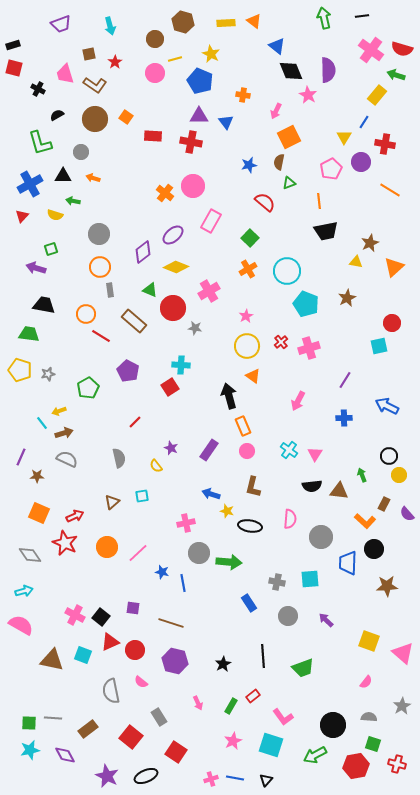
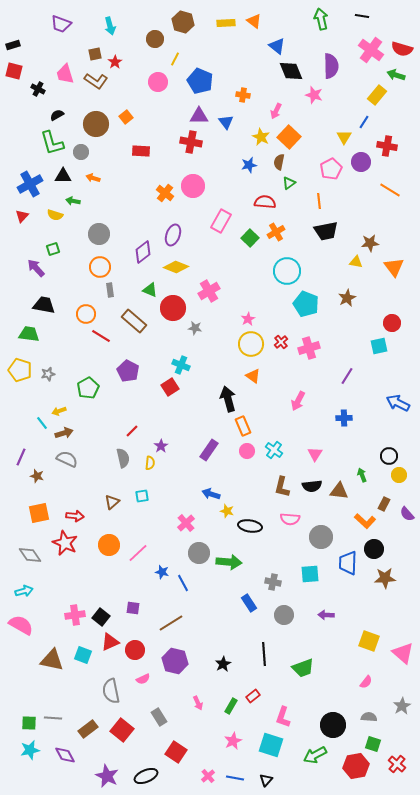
black line at (362, 16): rotated 16 degrees clockwise
green arrow at (324, 18): moved 3 px left, 1 px down
purple trapezoid at (61, 24): rotated 40 degrees clockwise
brown square at (89, 54): moved 6 px right
yellow star at (211, 54): moved 50 px right, 83 px down
yellow line at (175, 59): rotated 48 degrees counterclockwise
red square at (14, 68): moved 3 px down
purple semicircle at (328, 70): moved 3 px right, 4 px up
pink circle at (155, 73): moved 3 px right, 9 px down
brown L-shape at (95, 85): moved 1 px right, 4 px up
pink star at (308, 95): moved 6 px right; rotated 12 degrees counterclockwise
orange square at (126, 117): rotated 16 degrees clockwise
brown circle at (95, 119): moved 1 px right, 5 px down
red rectangle at (153, 136): moved 12 px left, 15 px down
orange square at (289, 137): rotated 20 degrees counterclockwise
green L-shape at (40, 143): moved 12 px right
red cross at (385, 144): moved 2 px right, 2 px down
green triangle at (289, 183): rotated 16 degrees counterclockwise
red semicircle at (265, 202): rotated 35 degrees counterclockwise
pink rectangle at (211, 221): moved 10 px right
purple ellipse at (173, 235): rotated 30 degrees counterclockwise
brown star at (370, 243): rotated 18 degrees clockwise
green square at (51, 249): moved 2 px right
orange triangle at (394, 267): rotated 25 degrees counterclockwise
purple arrow at (36, 268): rotated 30 degrees clockwise
orange cross at (248, 269): moved 28 px right, 37 px up
pink star at (246, 316): moved 2 px right, 3 px down
yellow circle at (247, 346): moved 4 px right, 2 px up
cyan cross at (181, 365): rotated 18 degrees clockwise
purple line at (345, 380): moved 2 px right, 4 px up
black arrow at (229, 396): moved 1 px left, 3 px down
blue arrow at (387, 406): moved 11 px right, 3 px up
red line at (135, 422): moved 3 px left, 9 px down
purple star at (171, 448): moved 10 px left, 2 px up; rotated 16 degrees clockwise
cyan cross at (289, 450): moved 15 px left
gray semicircle at (119, 458): moved 4 px right
yellow semicircle at (156, 466): moved 6 px left, 3 px up; rotated 136 degrees counterclockwise
brown star at (37, 476): rotated 16 degrees clockwise
brown L-shape at (253, 487): moved 29 px right
orange square at (39, 513): rotated 35 degrees counterclockwise
red arrow at (75, 516): rotated 30 degrees clockwise
pink semicircle at (290, 519): rotated 90 degrees clockwise
pink cross at (186, 523): rotated 30 degrees counterclockwise
orange circle at (107, 547): moved 2 px right, 2 px up
cyan square at (310, 579): moved 5 px up
gray cross at (277, 582): moved 4 px left
blue line at (183, 583): rotated 18 degrees counterclockwise
brown star at (387, 586): moved 2 px left, 8 px up
pink cross at (75, 615): rotated 36 degrees counterclockwise
gray circle at (288, 616): moved 4 px left, 1 px up
purple arrow at (326, 620): moved 5 px up; rotated 42 degrees counterclockwise
brown line at (171, 623): rotated 50 degrees counterclockwise
black line at (263, 656): moved 1 px right, 2 px up
pink semicircle at (141, 682): moved 2 px right, 3 px up; rotated 64 degrees counterclockwise
pink L-shape at (283, 717): rotated 55 degrees clockwise
red square at (131, 737): moved 9 px left, 7 px up
red cross at (397, 764): rotated 24 degrees clockwise
pink cross at (211, 779): moved 3 px left, 3 px up; rotated 24 degrees counterclockwise
